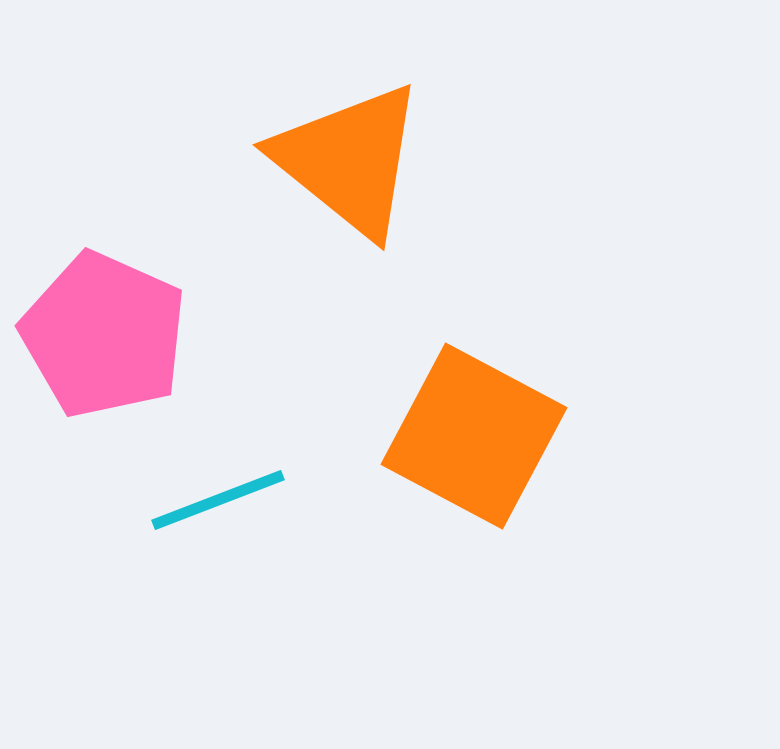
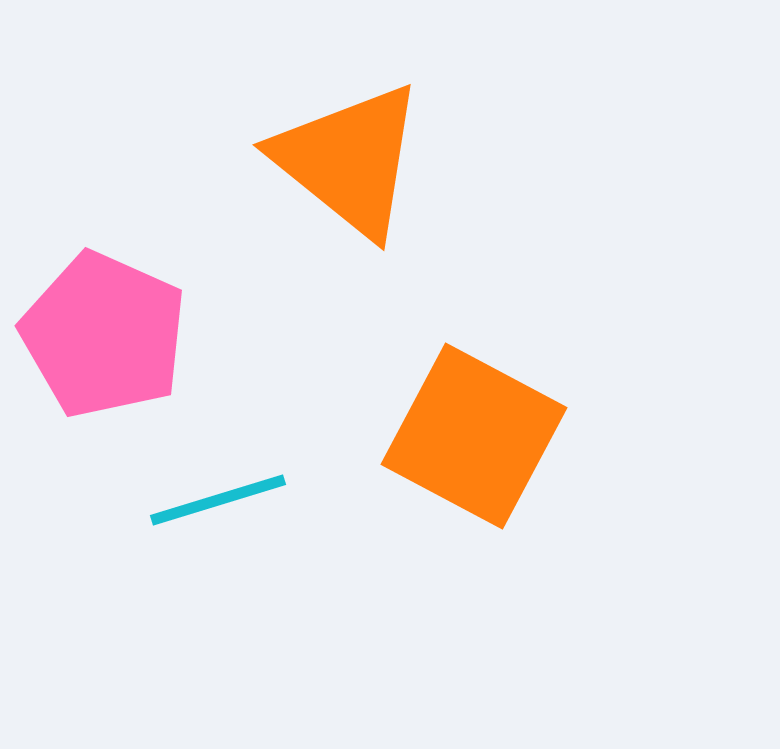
cyan line: rotated 4 degrees clockwise
